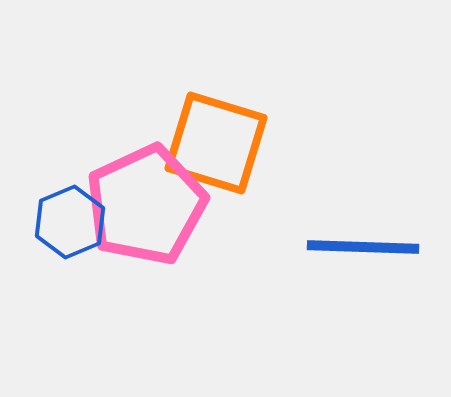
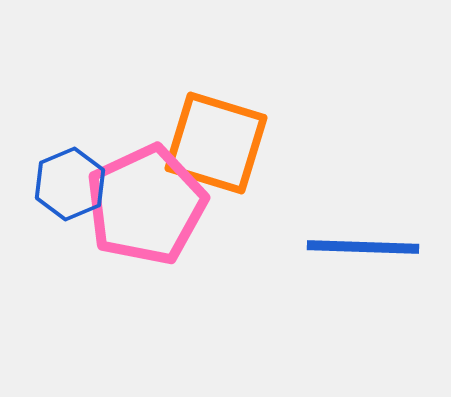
blue hexagon: moved 38 px up
